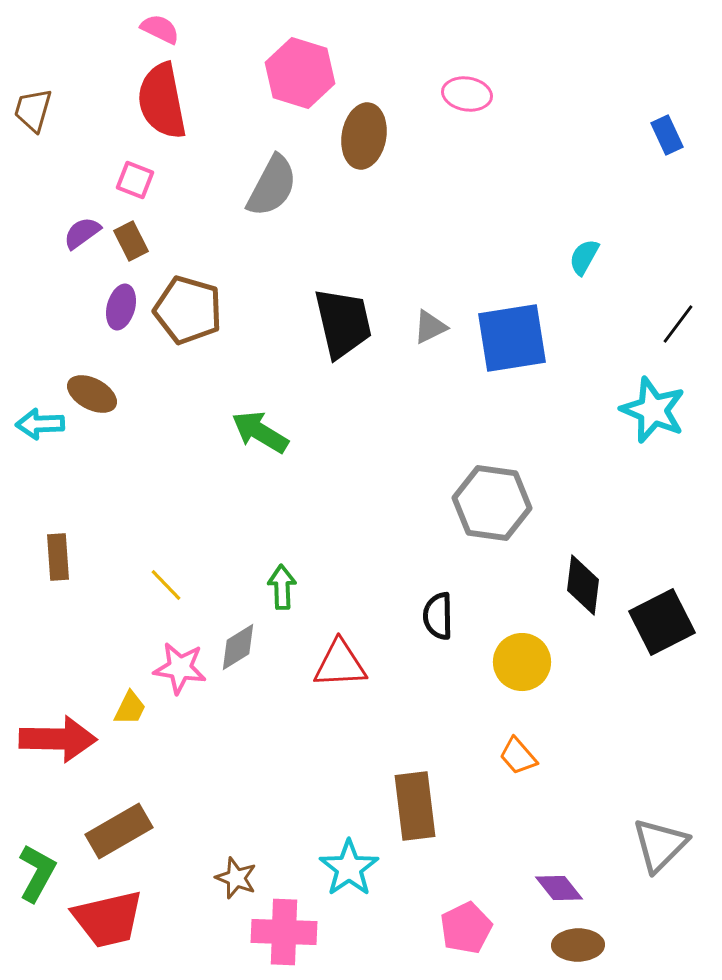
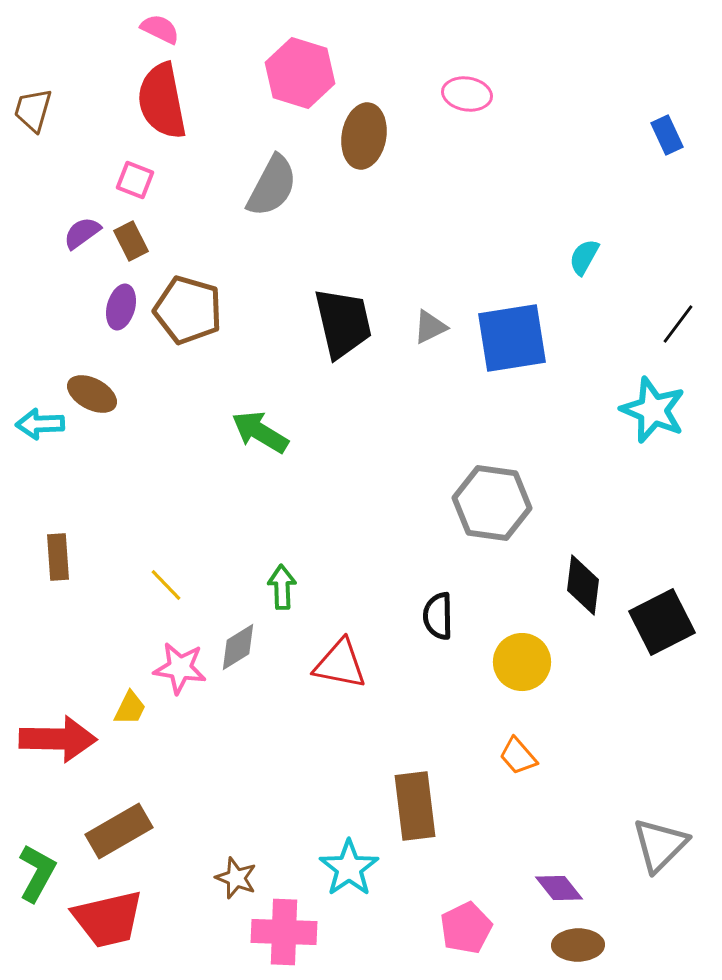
red triangle at (340, 664): rotated 14 degrees clockwise
